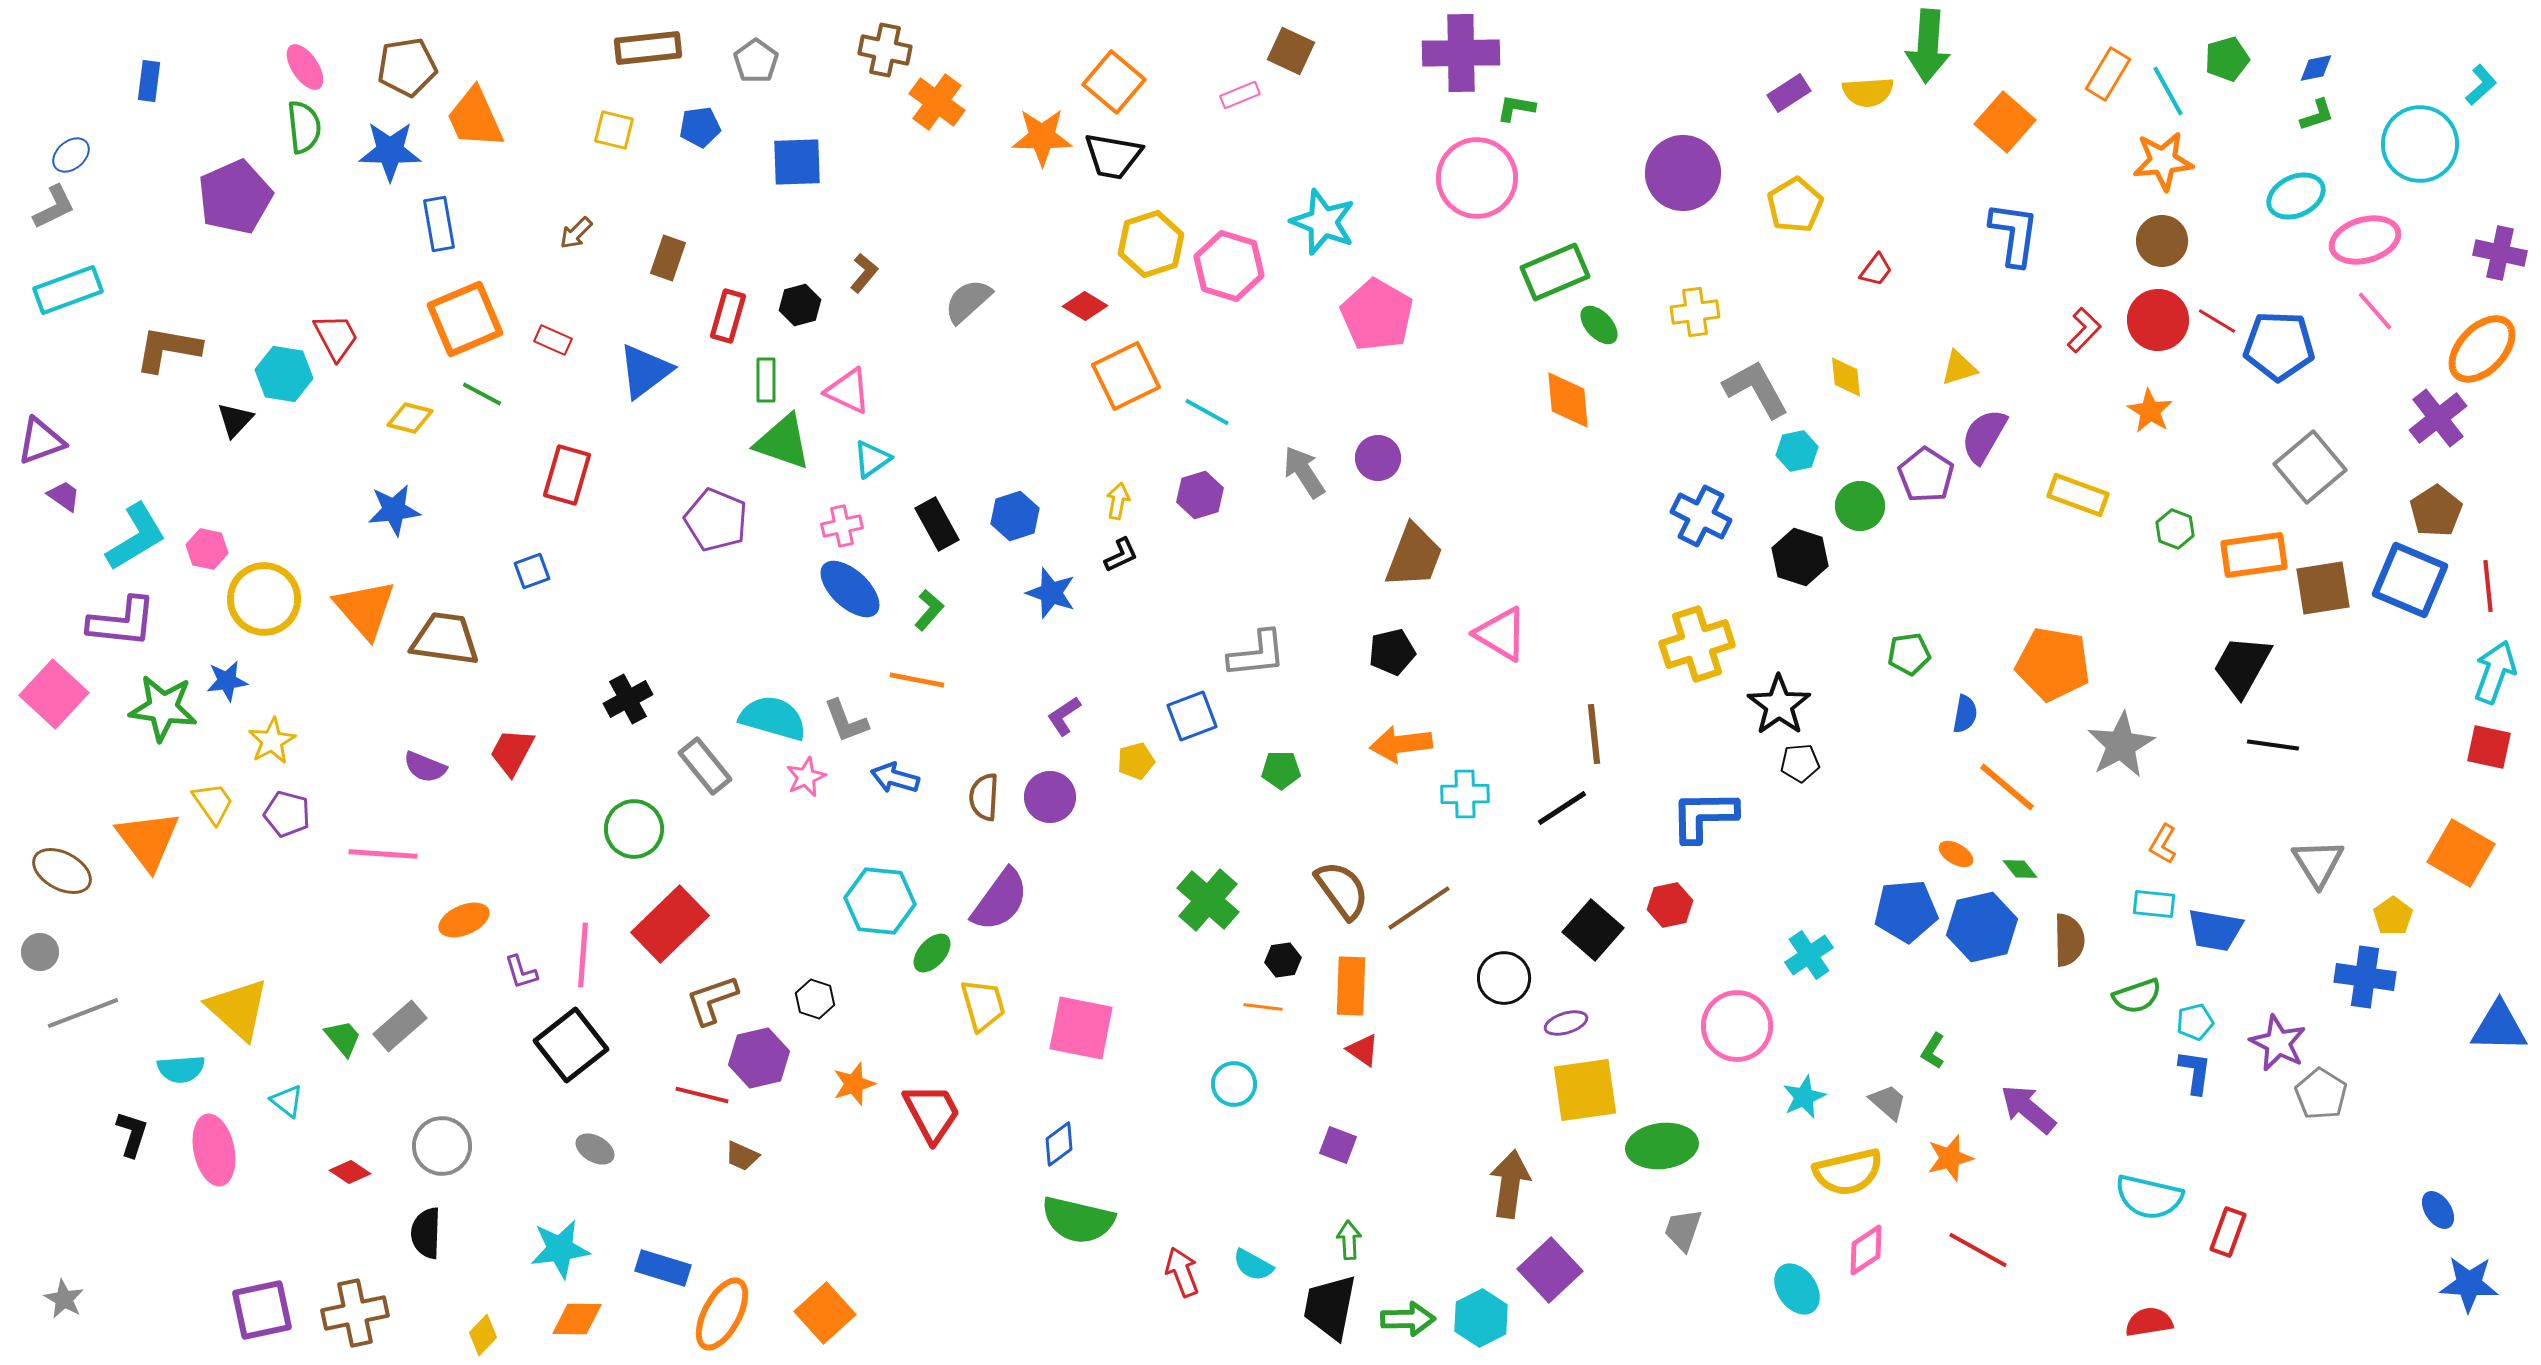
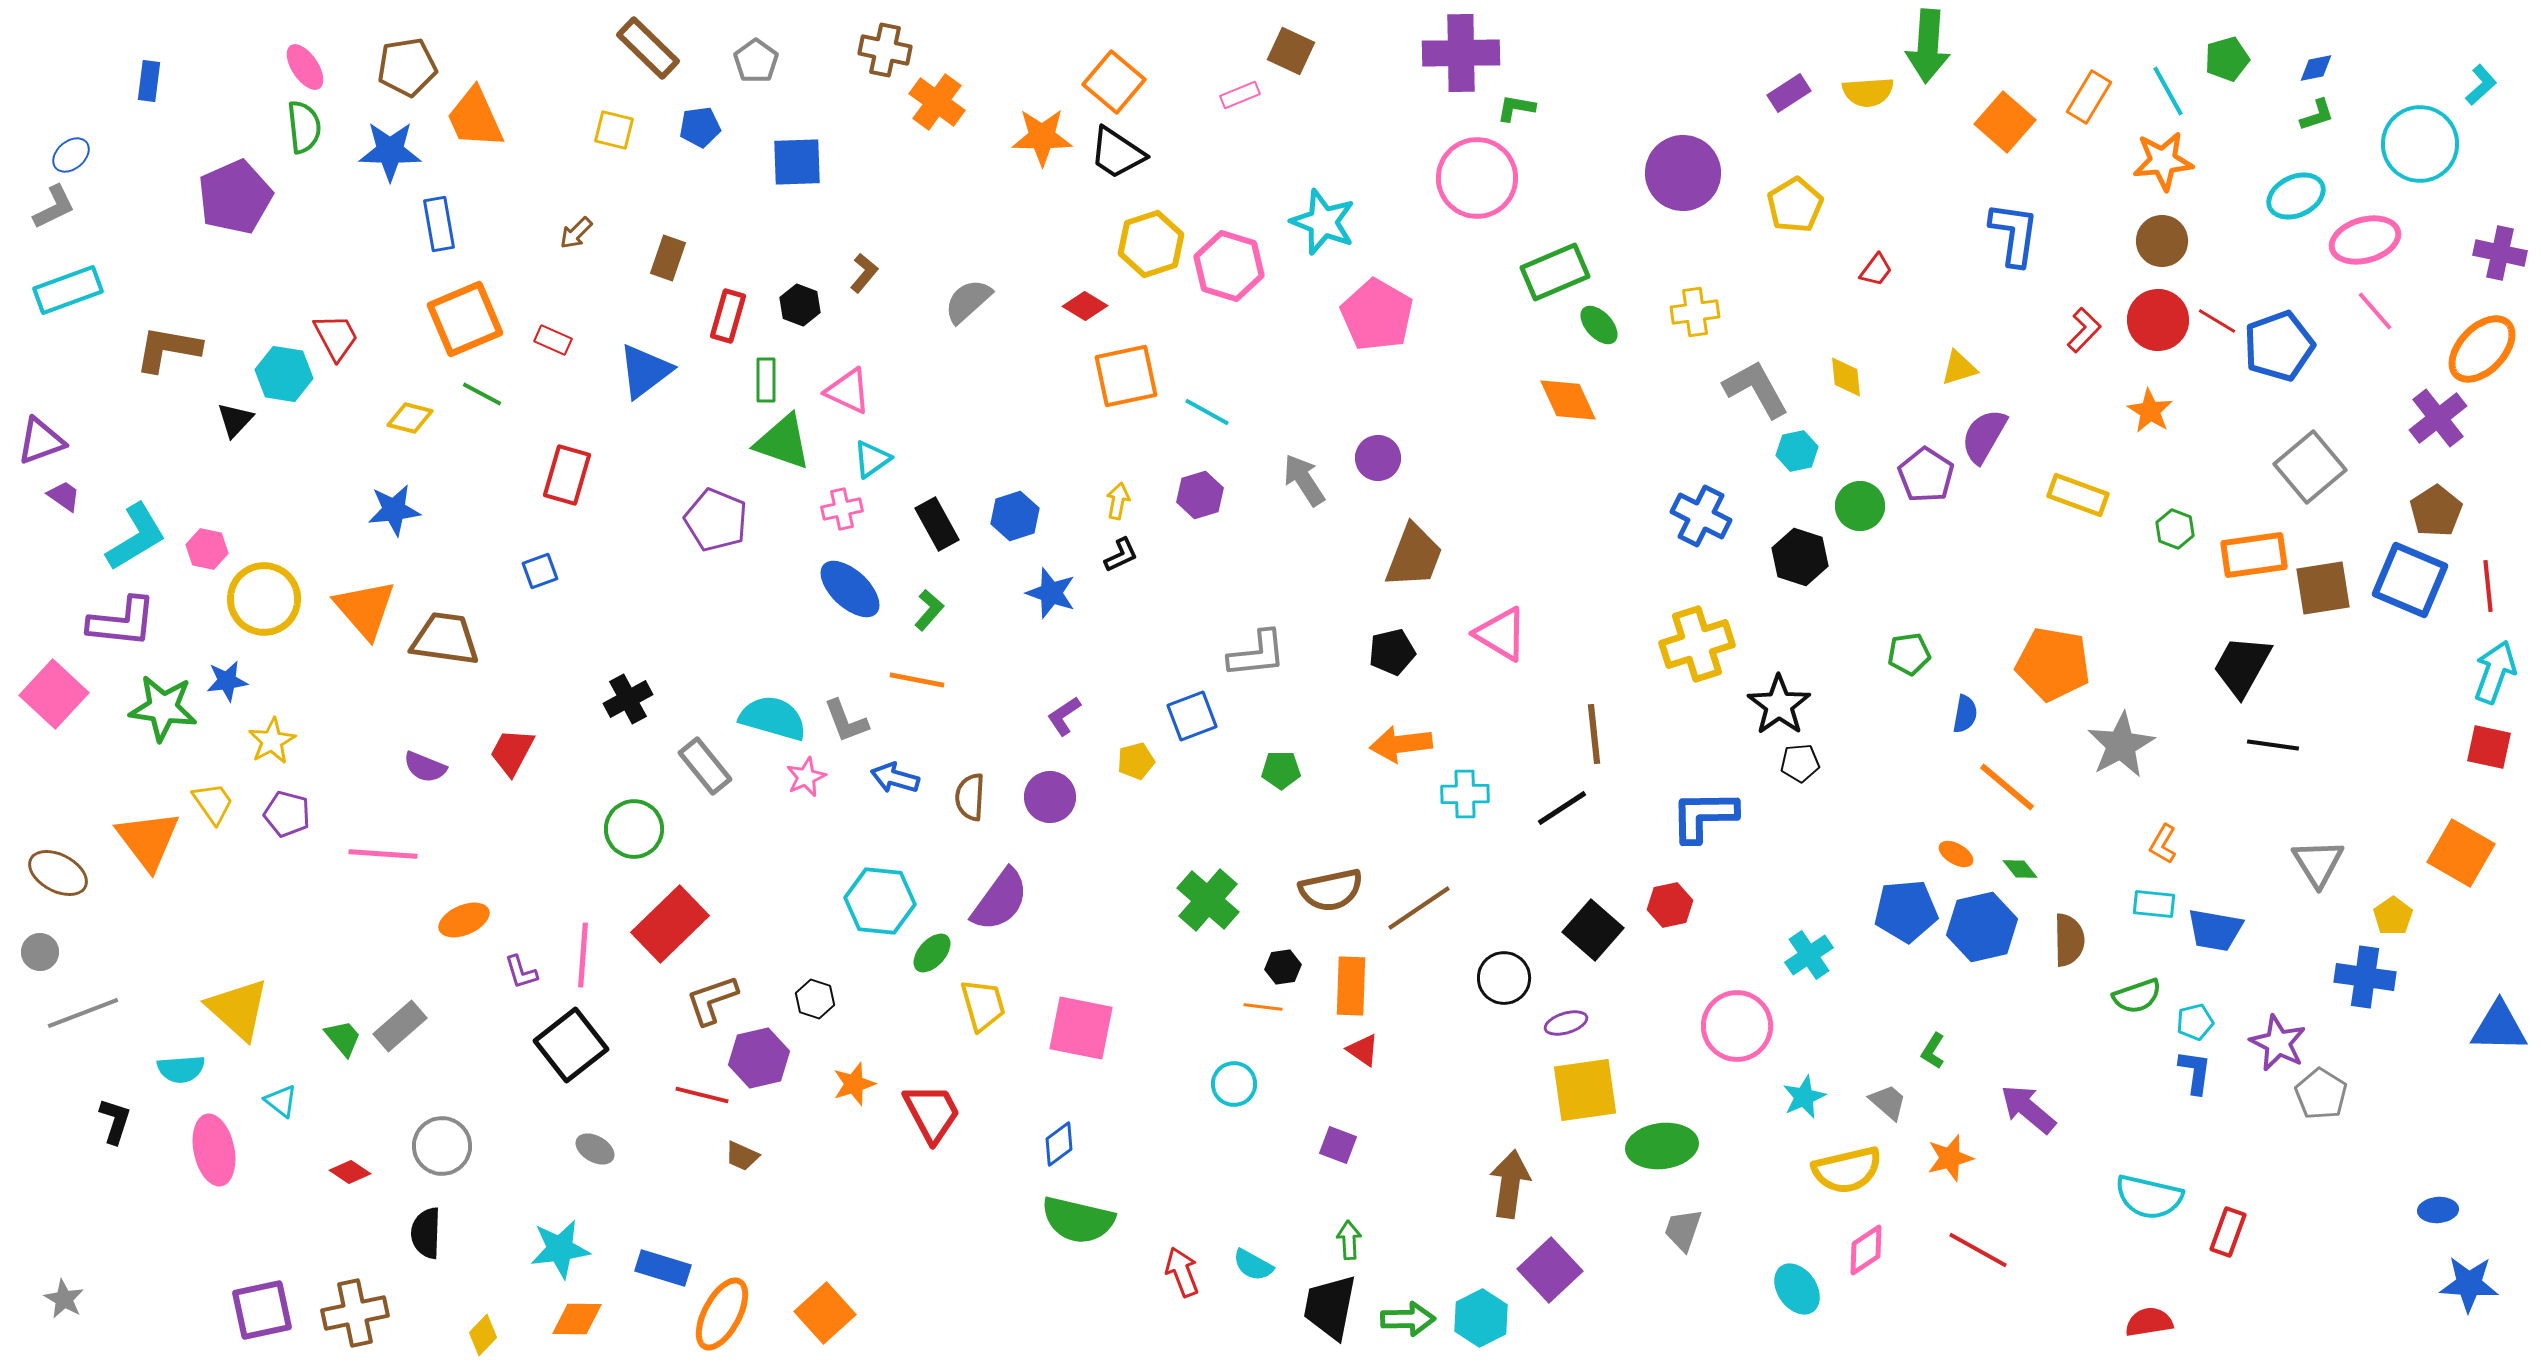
brown rectangle at (648, 48): rotated 50 degrees clockwise
orange rectangle at (2108, 74): moved 19 px left, 23 px down
black trapezoid at (1113, 156): moved 4 px right, 3 px up; rotated 24 degrees clockwise
black hexagon at (800, 305): rotated 24 degrees counterclockwise
blue pentagon at (2279, 346): rotated 22 degrees counterclockwise
orange square at (1126, 376): rotated 14 degrees clockwise
orange diamond at (1568, 400): rotated 20 degrees counterclockwise
gray arrow at (1304, 472): moved 8 px down
pink cross at (842, 526): moved 17 px up
blue square at (532, 571): moved 8 px right
brown semicircle at (984, 797): moved 14 px left
brown ellipse at (62, 871): moved 4 px left, 2 px down
brown semicircle at (1342, 890): moved 11 px left; rotated 114 degrees clockwise
black hexagon at (1283, 960): moved 7 px down
cyan triangle at (287, 1101): moved 6 px left
black L-shape at (132, 1134): moved 17 px left, 13 px up
yellow semicircle at (1848, 1172): moved 1 px left, 2 px up
blue ellipse at (2438, 1210): rotated 60 degrees counterclockwise
